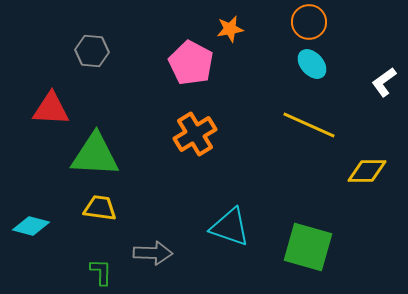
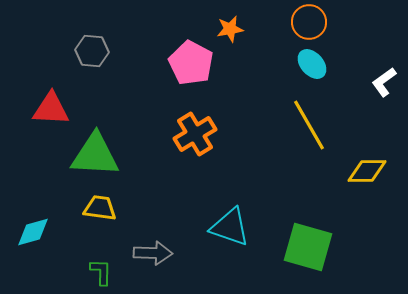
yellow line: rotated 36 degrees clockwise
cyan diamond: moved 2 px right, 6 px down; rotated 30 degrees counterclockwise
